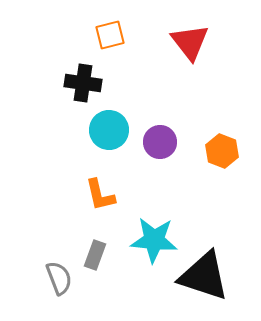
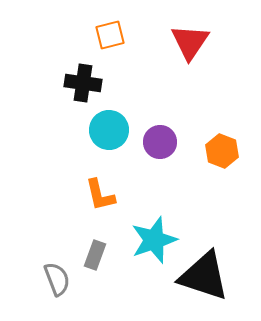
red triangle: rotated 12 degrees clockwise
cyan star: rotated 24 degrees counterclockwise
gray semicircle: moved 2 px left, 1 px down
